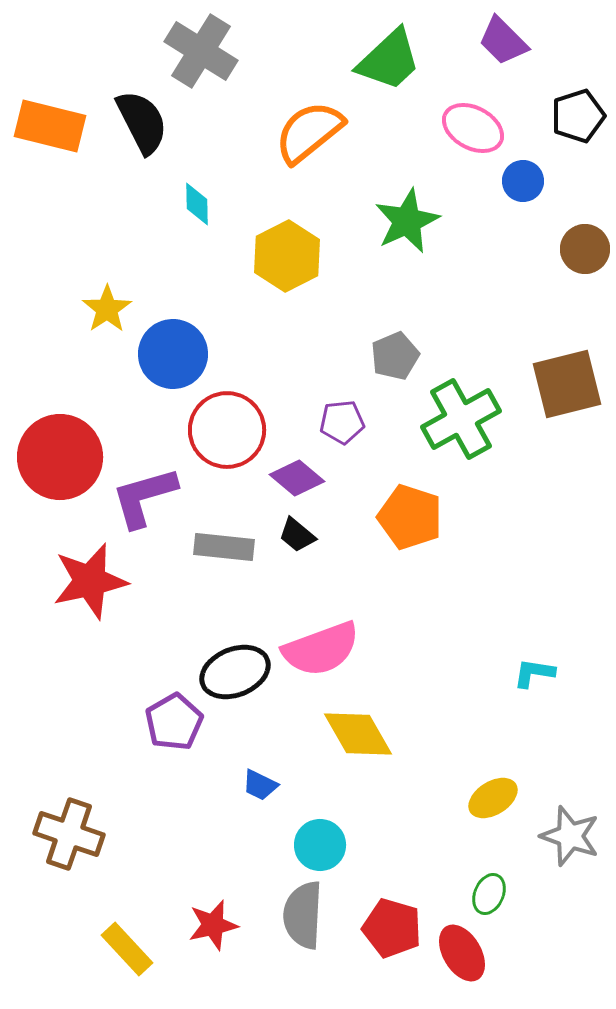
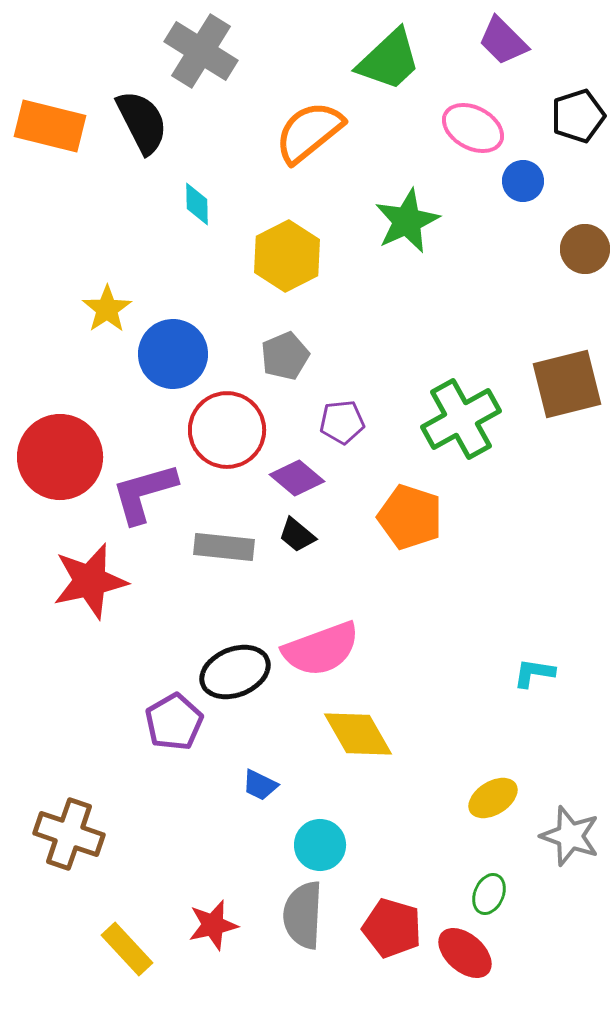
gray pentagon at (395, 356): moved 110 px left
purple L-shape at (144, 497): moved 4 px up
red ellipse at (462, 953): moved 3 px right; rotated 18 degrees counterclockwise
